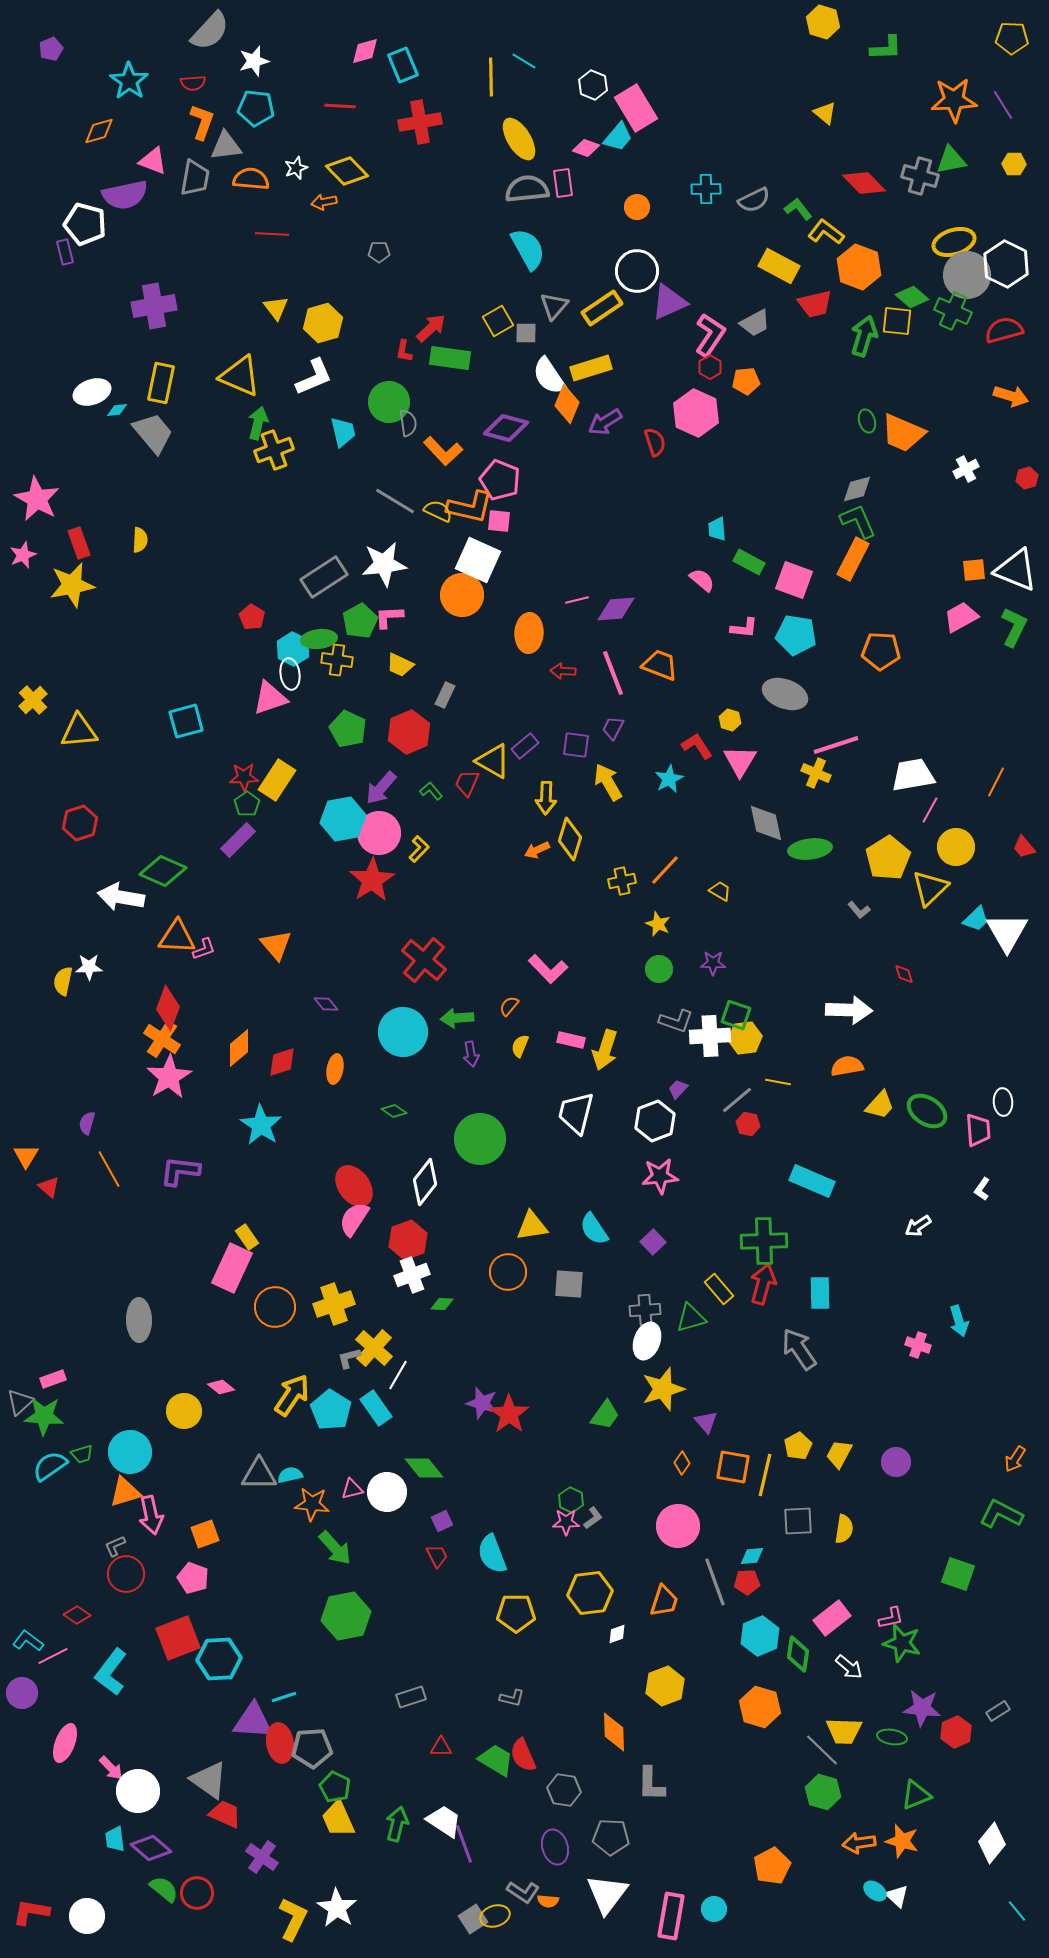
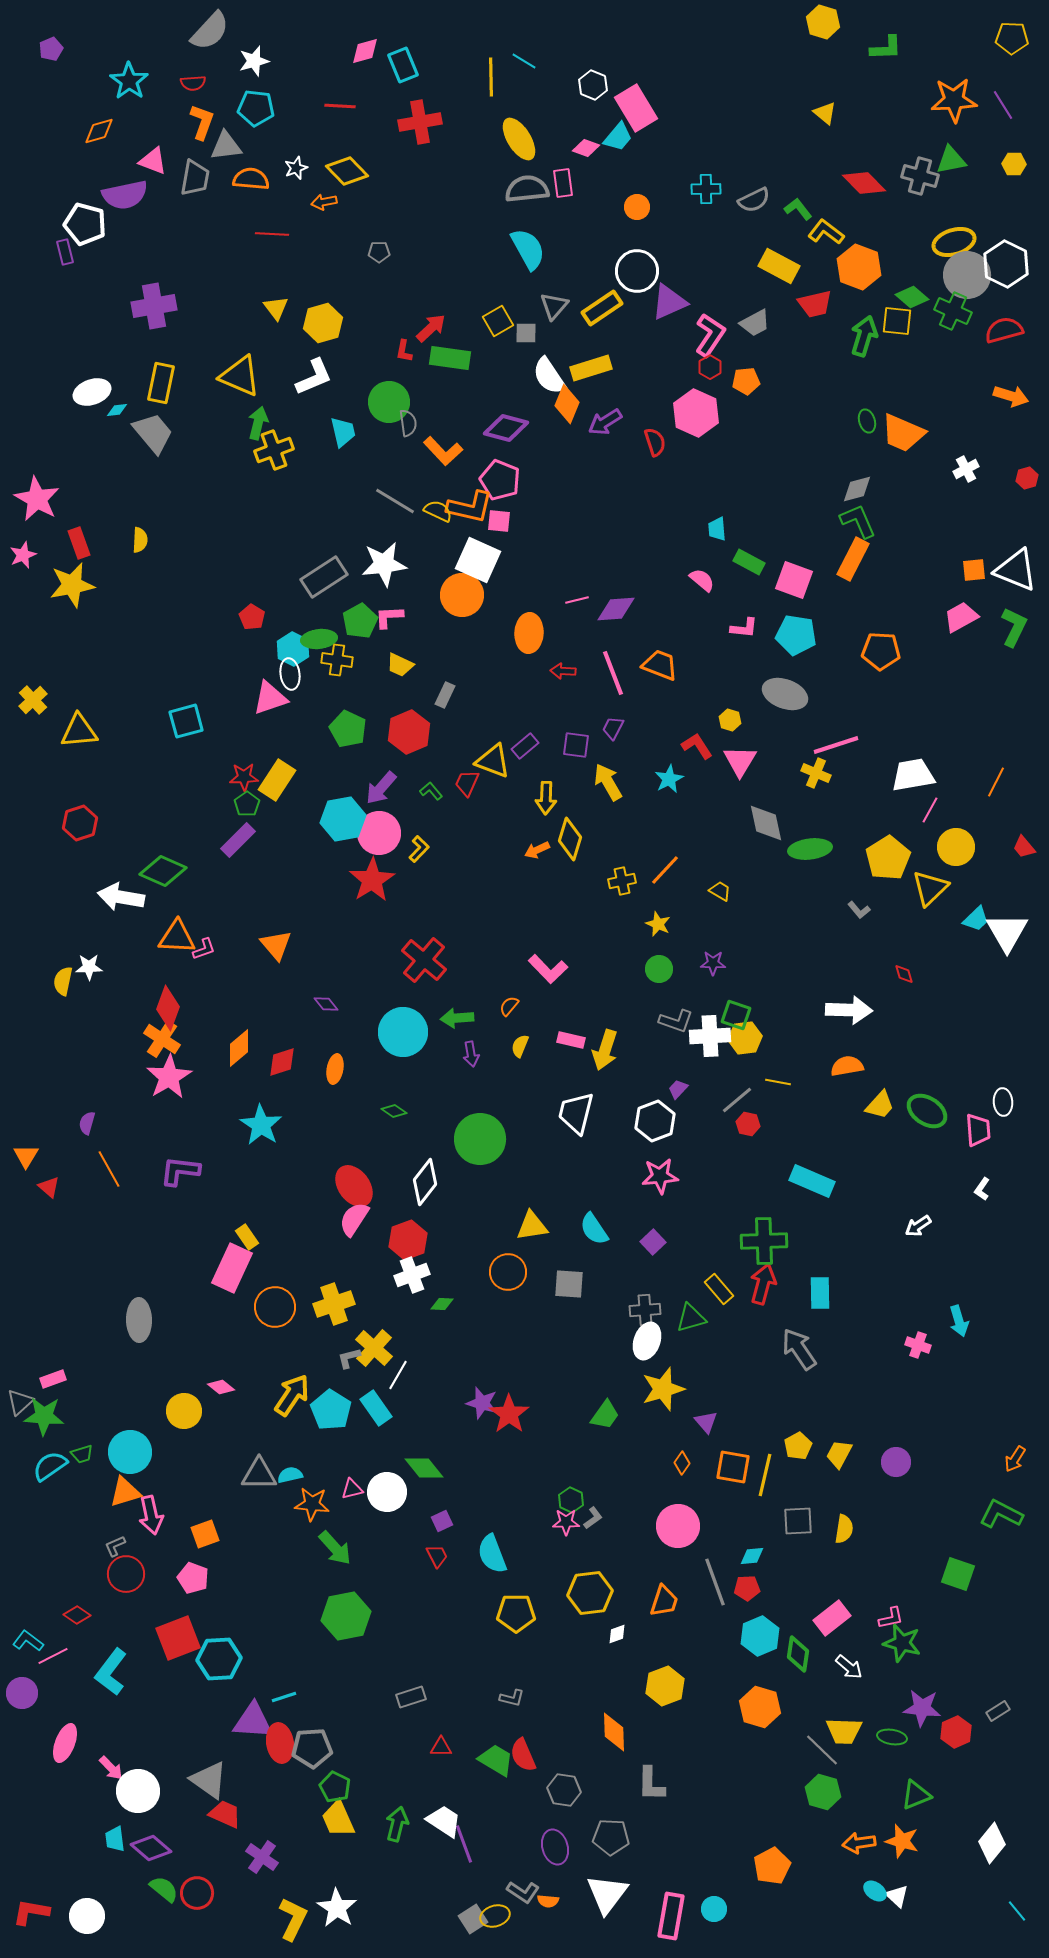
yellow triangle at (493, 761): rotated 9 degrees counterclockwise
red pentagon at (747, 1582): moved 6 px down
